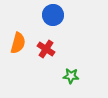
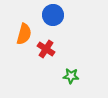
orange semicircle: moved 6 px right, 9 px up
